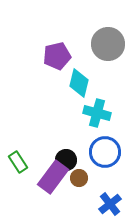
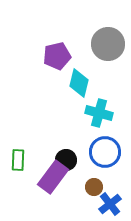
cyan cross: moved 2 px right
green rectangle: moved 2 px up; rotated 35 degrees clockwise
brown circle: moved 15 px right, 9 px down
